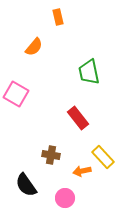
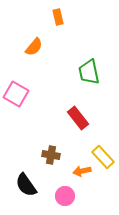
pink circle: moved 2 px up
